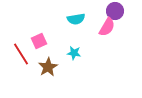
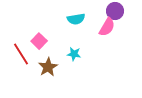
pink square: rotated 21 degrees counterclockwise
cyan star: moved 1 px down
